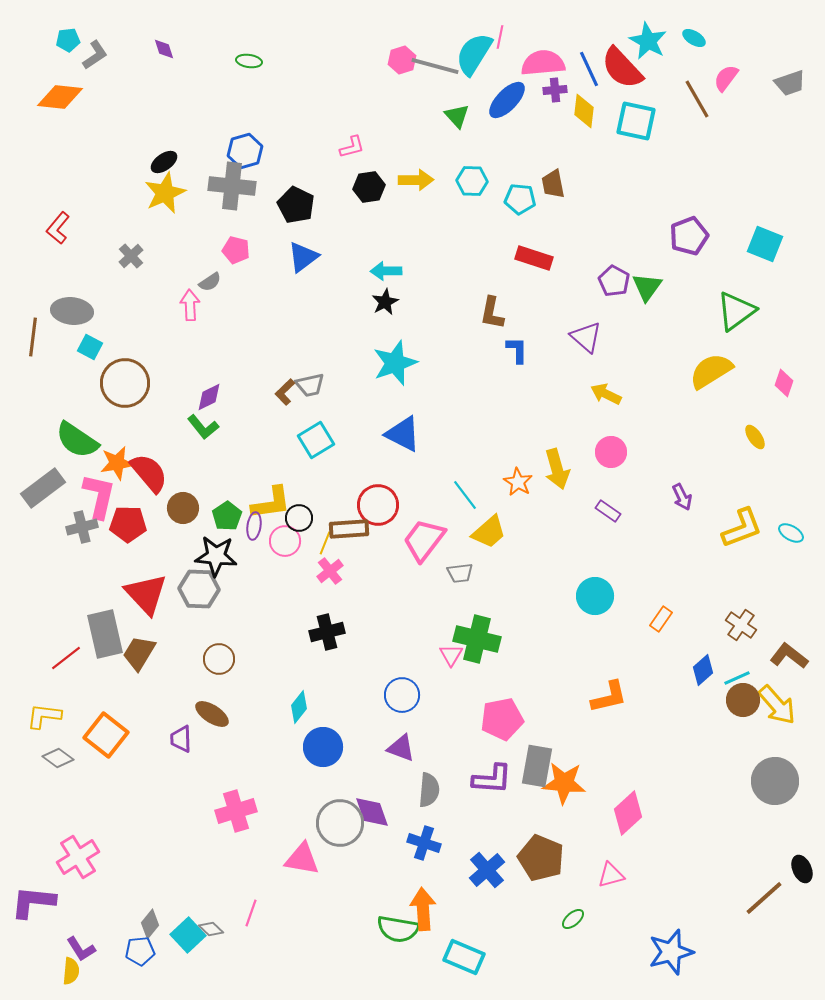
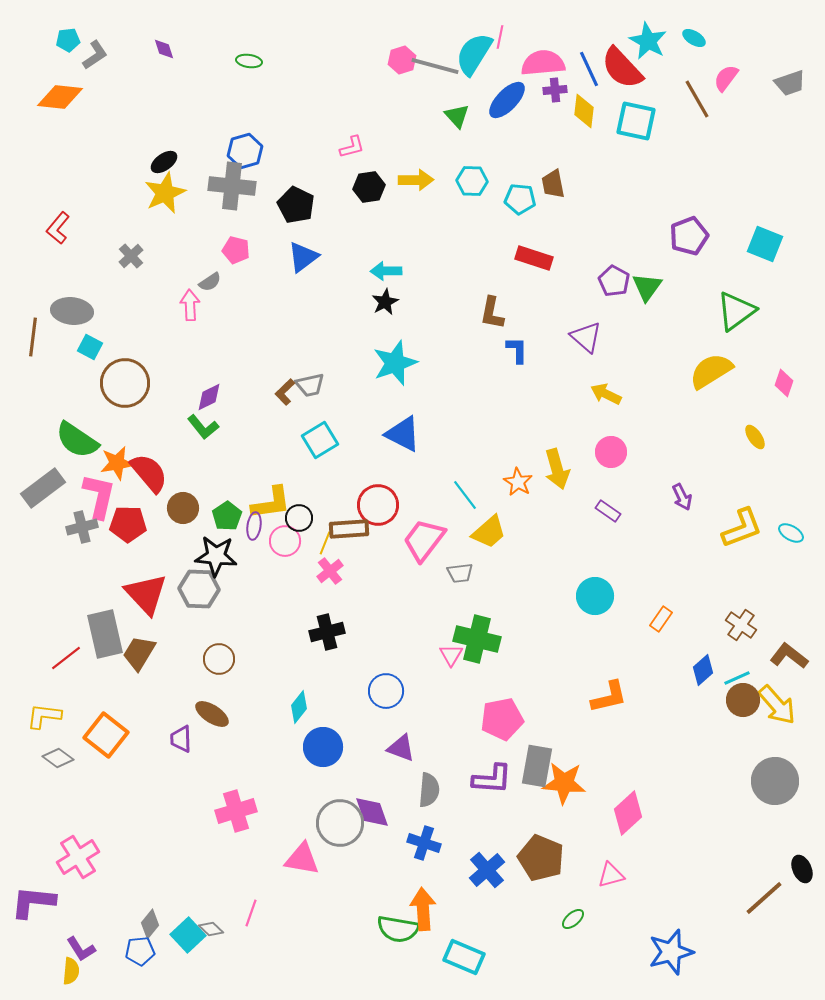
cyan square at (316, 440): moved 4 px right
blue circle at (402, 695): moved 16 px left, 4 px up
